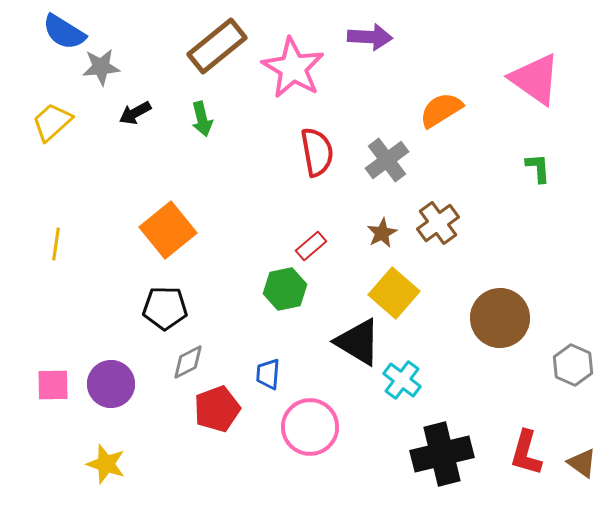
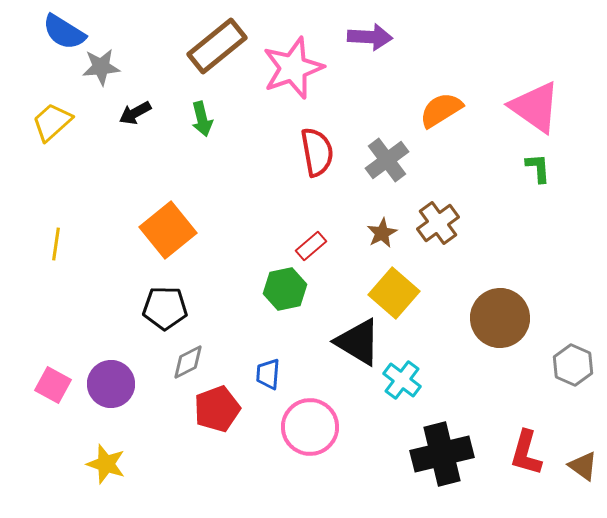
pink star: rotated 22 degrees clockwise
pink triangle: moved 28 px down
pink square: rotated 30 degrees clockwise
brown triangle: moved 1 px right, 3 px down
